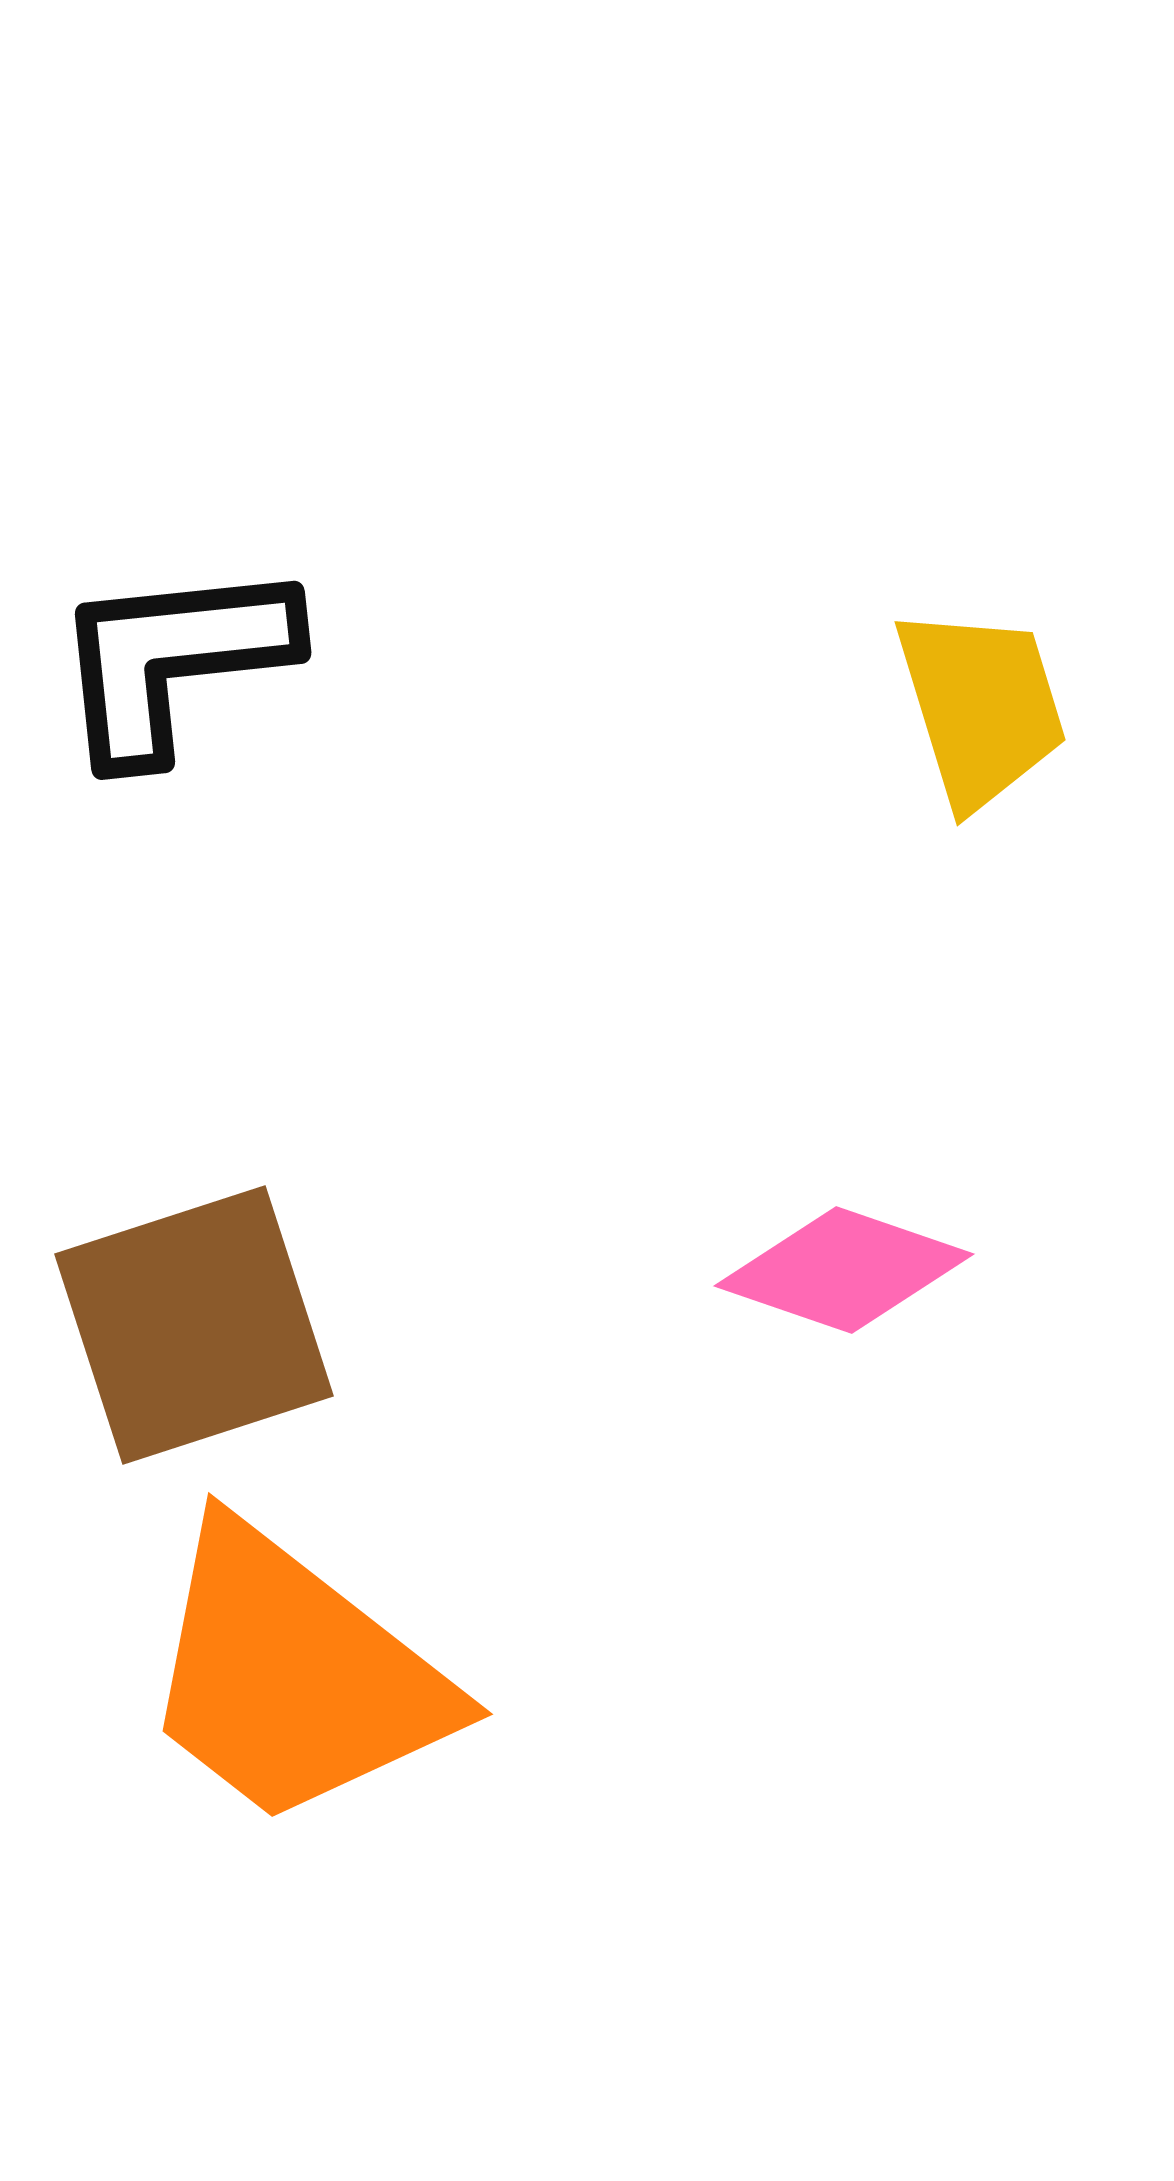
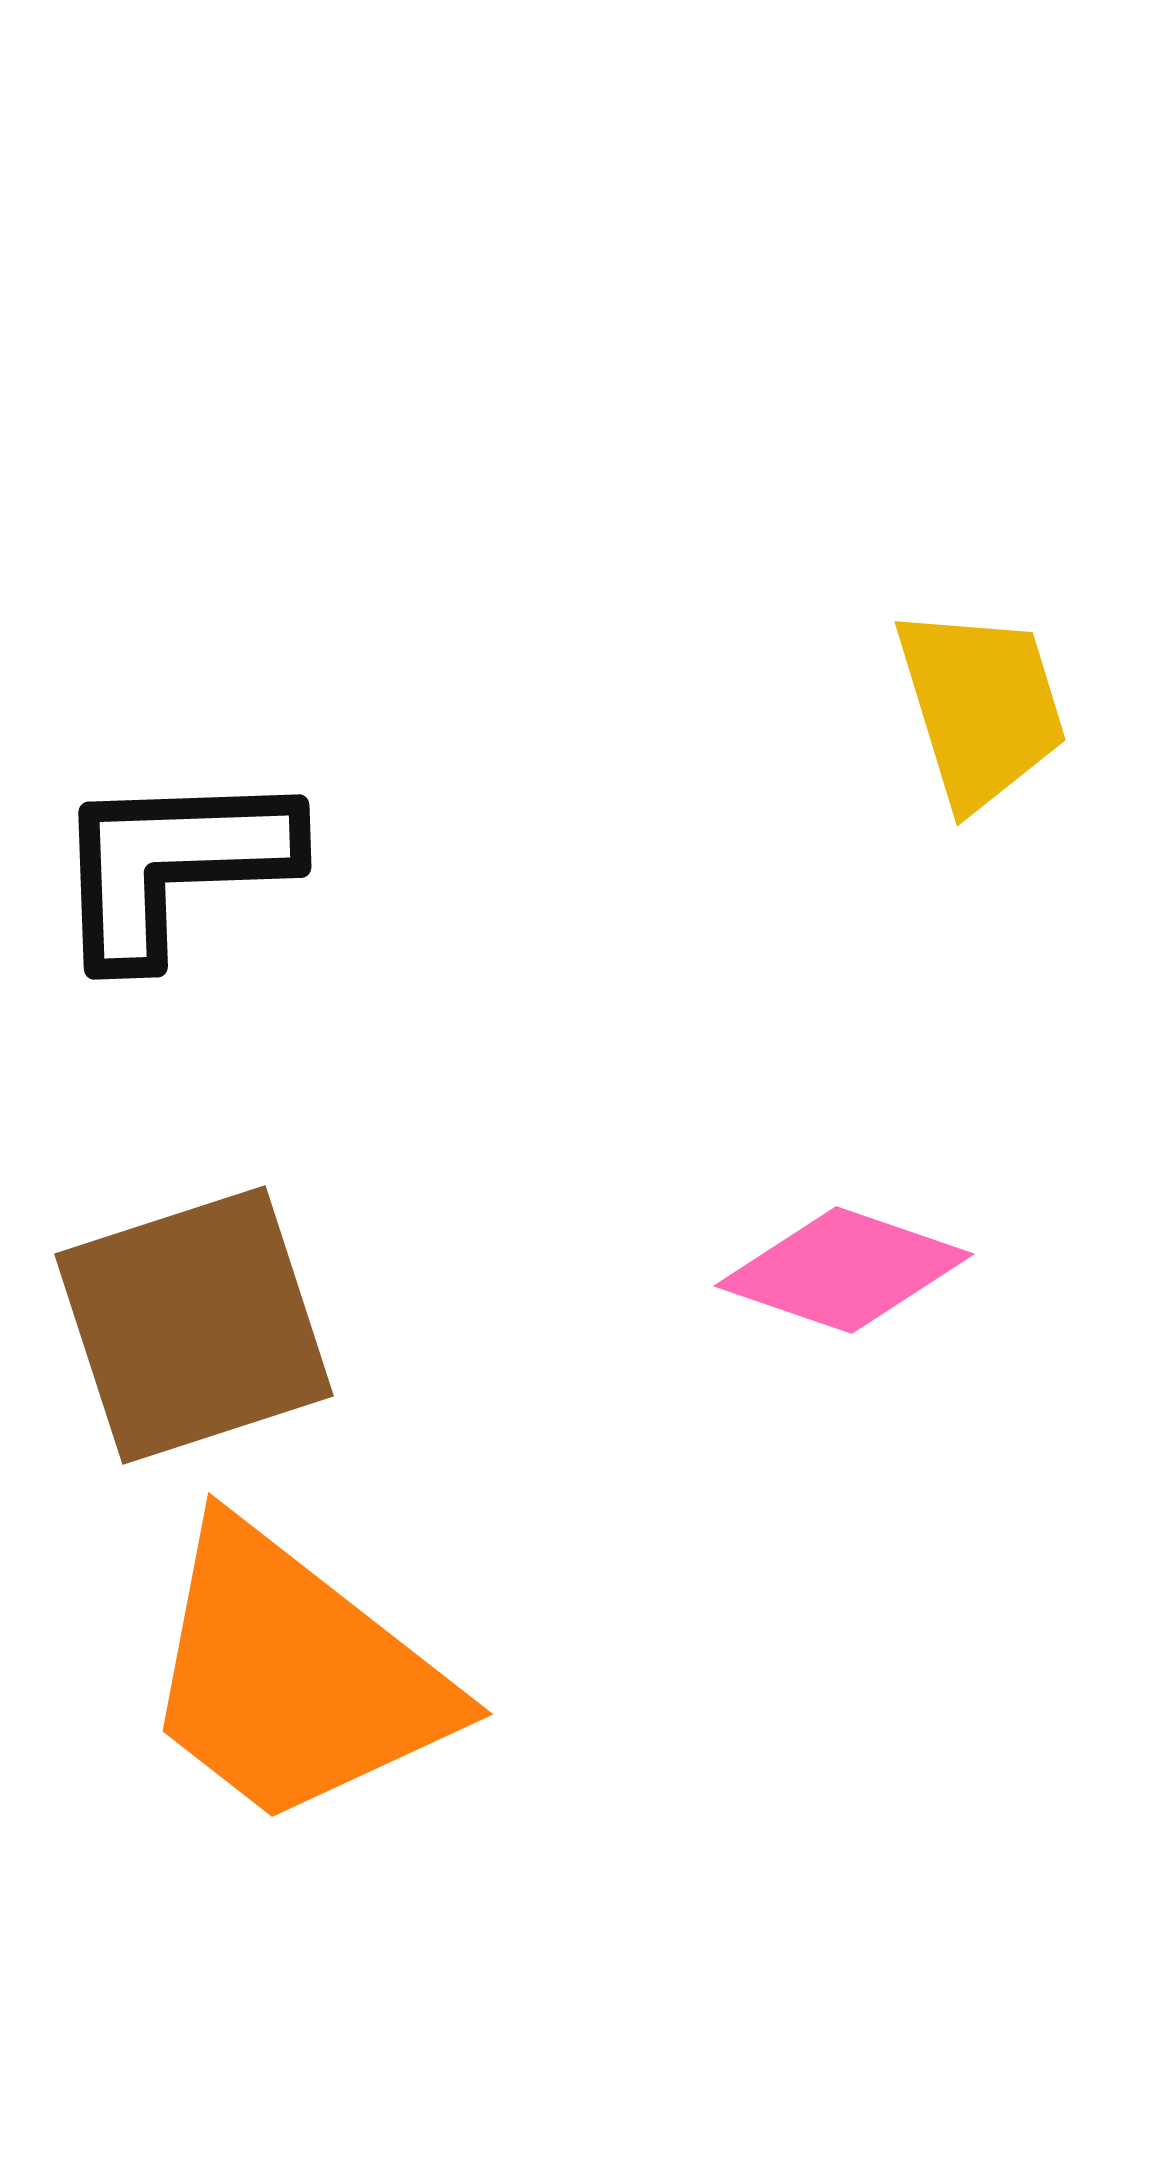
black L-shape: moved 205 px down; rotated 4 degrees clockwise
